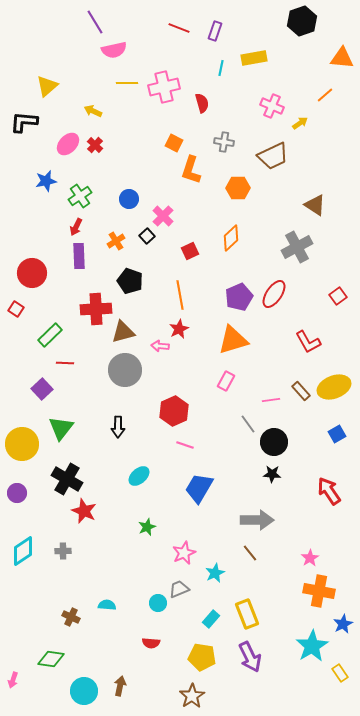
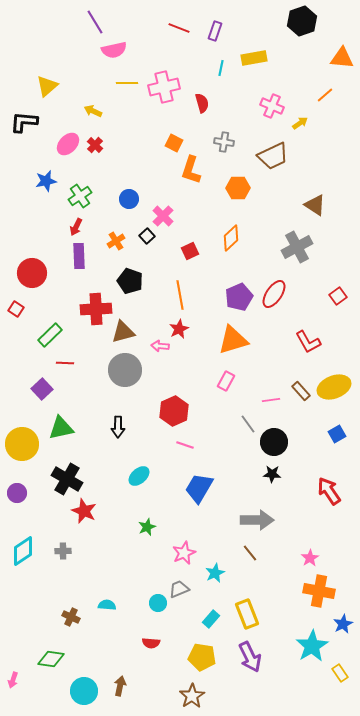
green triangle at (61, 428): rotated 40 degrees clockwise
